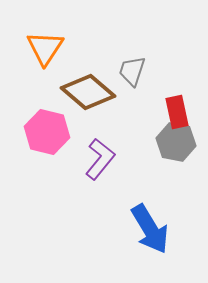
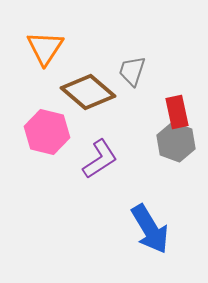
gray hexagon: rotated 9 degrees clockwise
purple L-shape: rotated 18 degrees clockwise
